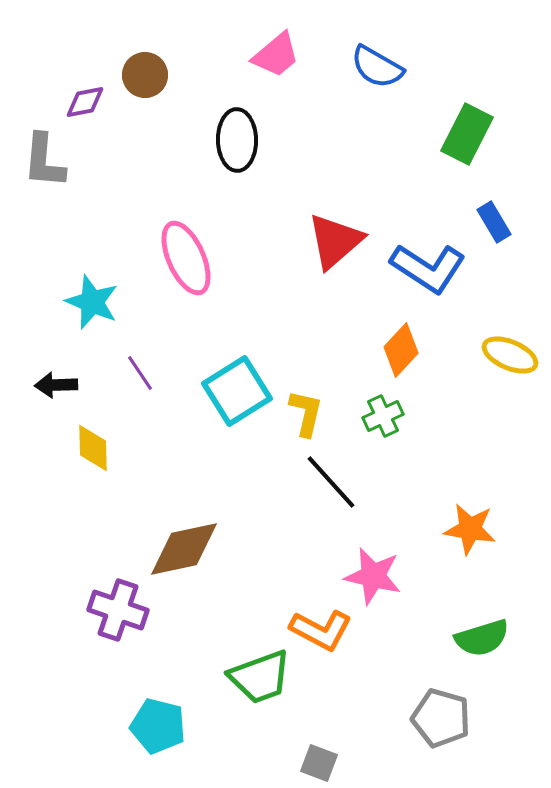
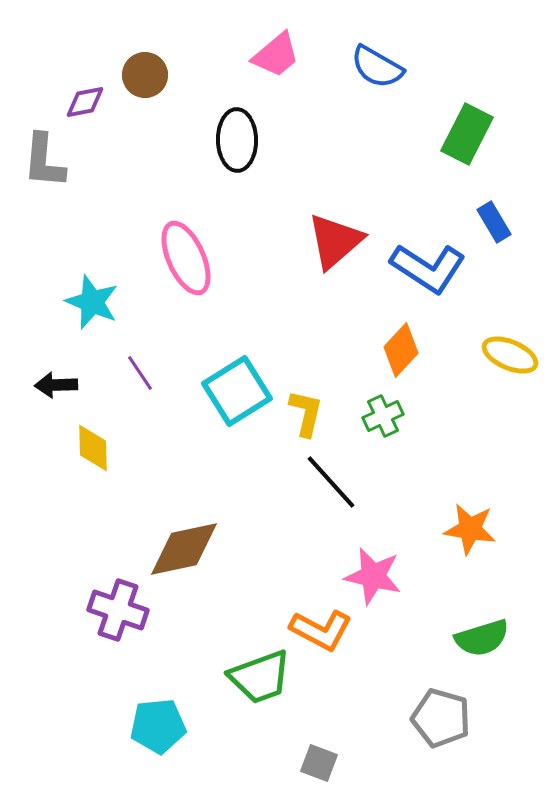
cyan pentagon: rotated 20 degrees counterclockwise
